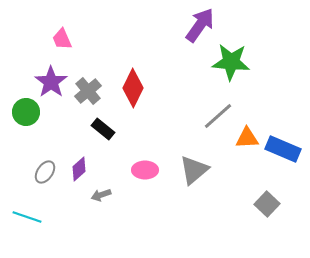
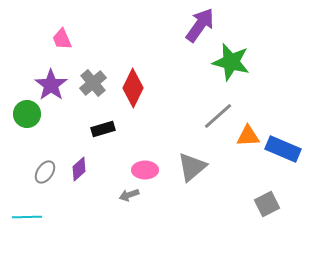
green star: rotated 9 degrees clockwise
purple star: moved 3 px down
gray cross: moved 5 px right, 8 px up
green circle: moved 1 px right, 2 px down
black rectangle: rotated 55 degrees counterclockwise
orange triangle: moved 1 px right, 2 px up
gray triangle: moved 2 px left, 3 px up
gray arrow: moved 28 px right
gray square: rotated 20 degrees clockwise
cyan line: rotated 20 degrees counterclockwise
